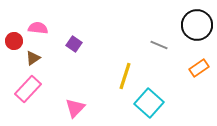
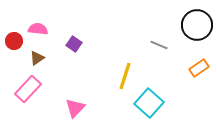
pink semicircle: moved 1 px down
brown triangle: moved 4 px right
